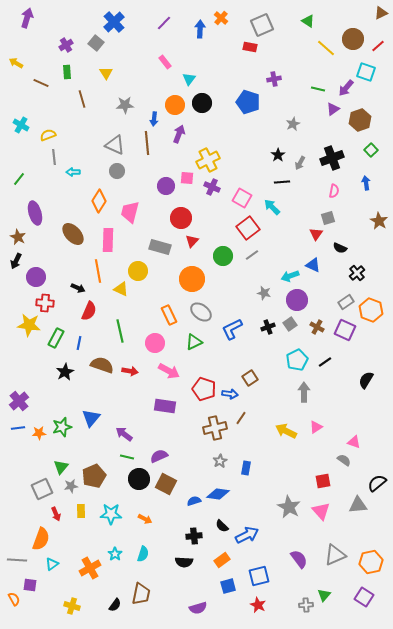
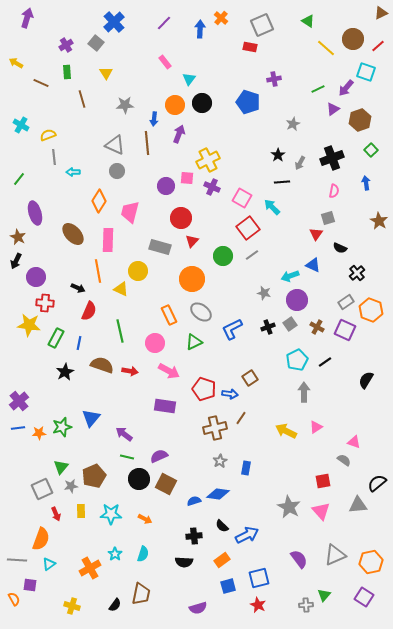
green line at (318, 89): rotated 40 degrees counterclockwise
cyan triangle at (52, 564): moved 3 px left
blue square at (259, 576): moved 2 px down
